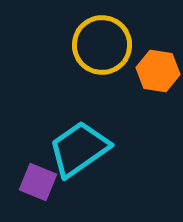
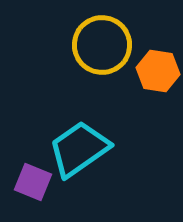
purple square: moved 5 px left
